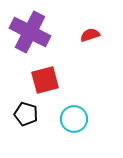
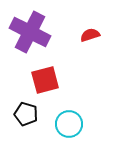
cyan circle: moved 5 px left, 5 px down
